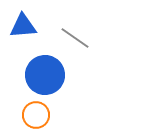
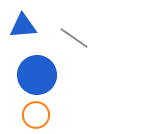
gray line: moved 1 px left
blue circle: moved 8 px left
